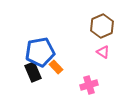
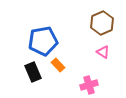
brown hexagon: moved 3 px up
blue pentagon: moved 3 px right, 11 px up
orange rectangle: moved 2 px right, 2 px up
